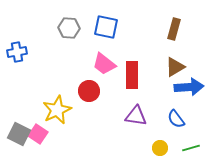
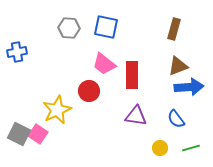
brown triangle: moved 3 px right, 1 px up; rotated 10 degrees clockwise
